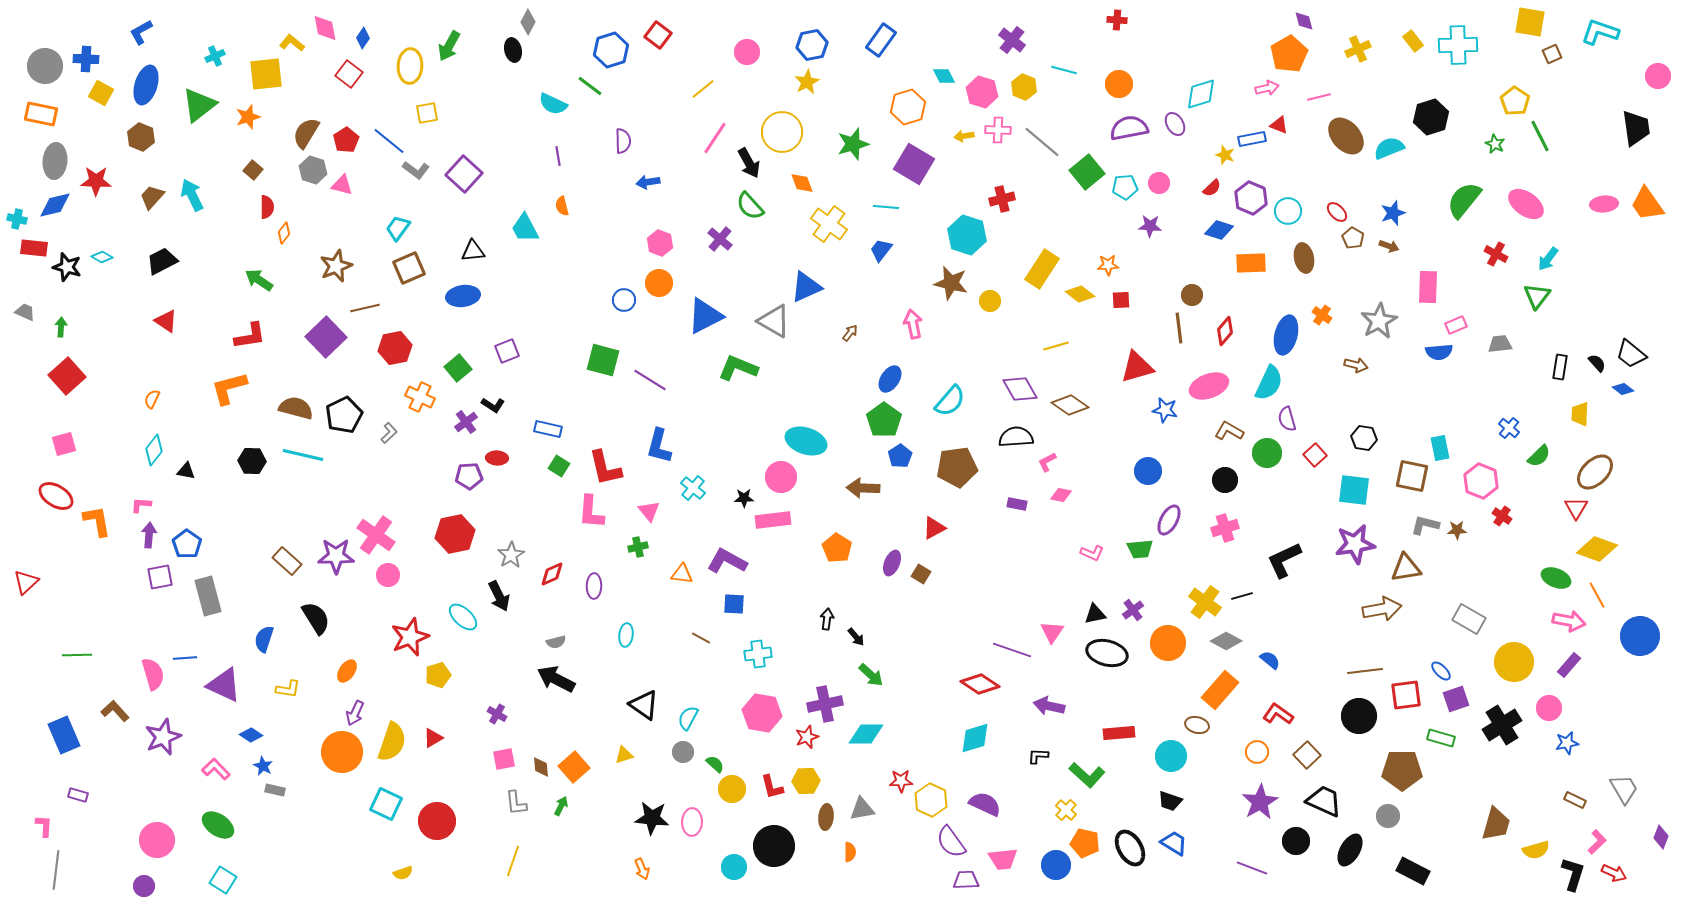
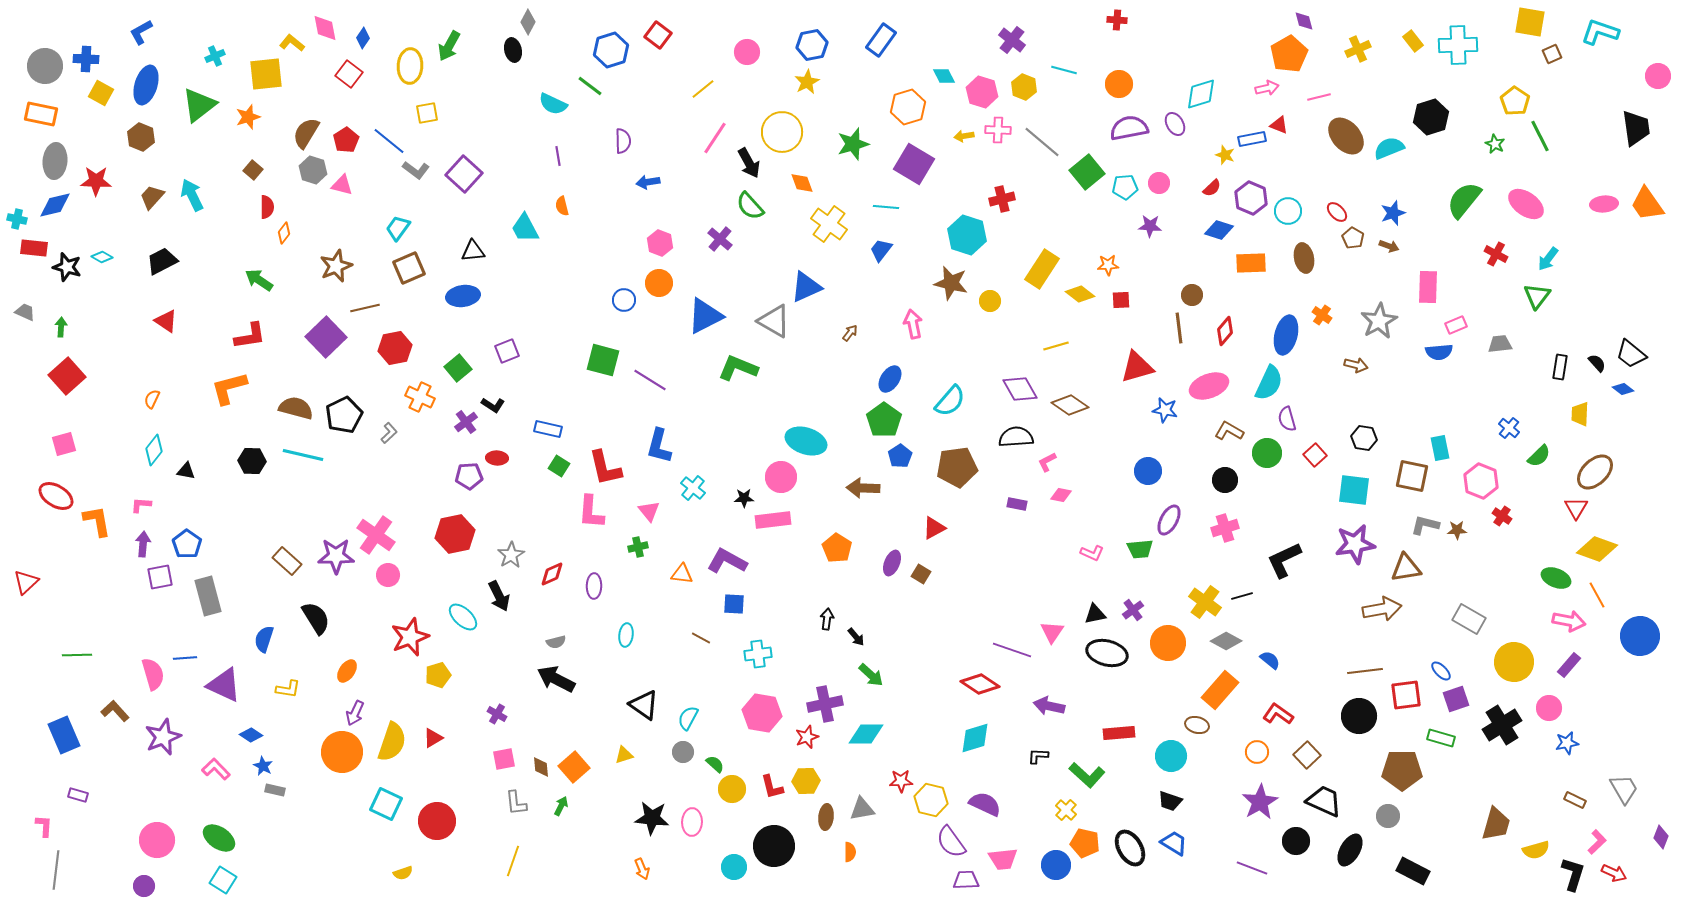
purple arrow at (149, 535): moved 6 px left, 9 px down
yellow hexagon at (931, 800): rotated 12 degrees counterclockwise
green ellipse at (218, 825): moved 1 px right, 13 px down
